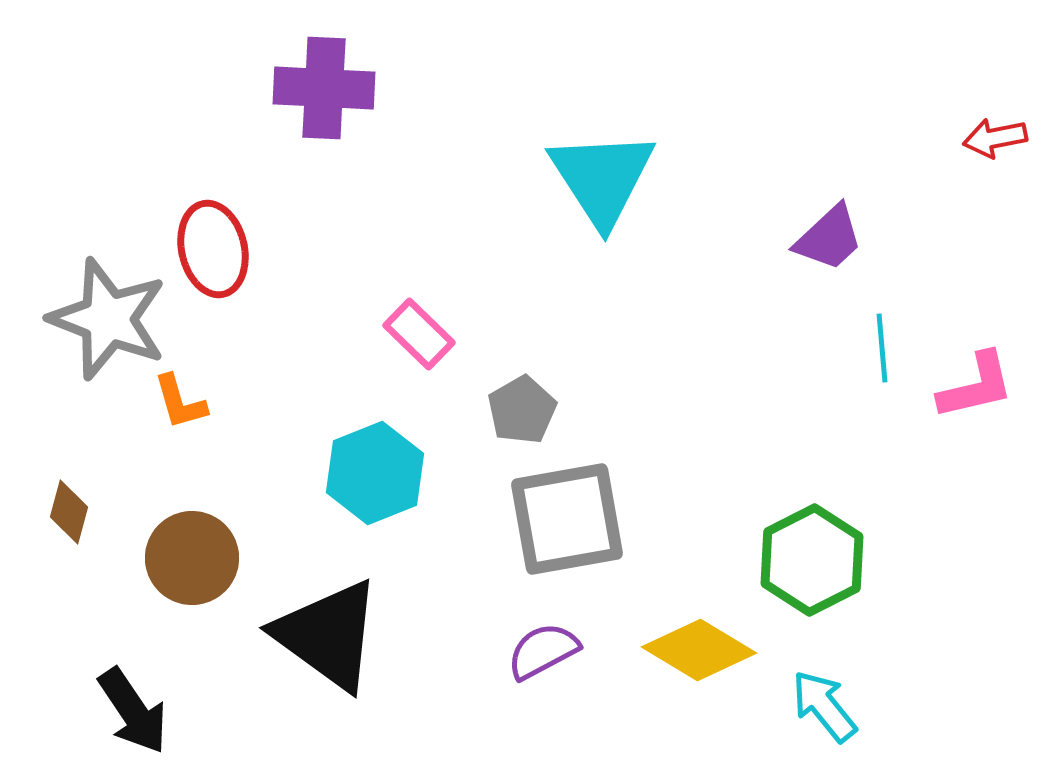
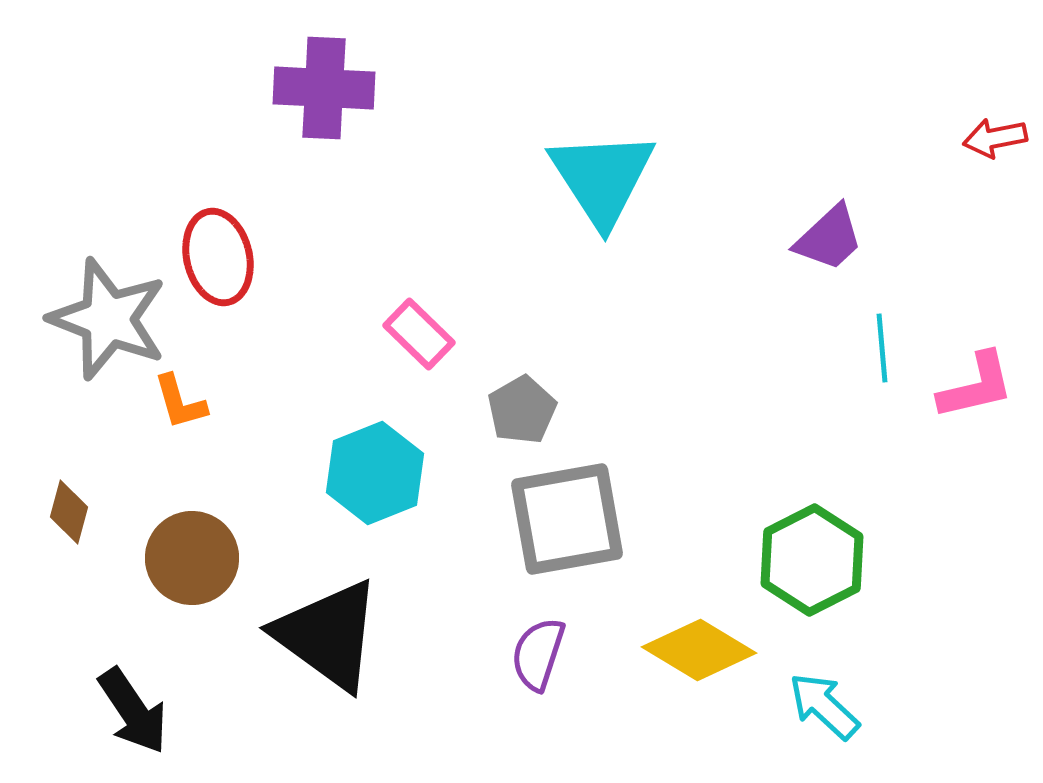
red ellipse: moved 5 px right, 8 px down
purple semicircle: moved 5 px left, 3 px down; rotated 44 degrees counterclockwise
cyan arrow: rotated 8 degrees counterclockwise
